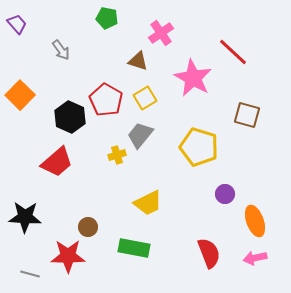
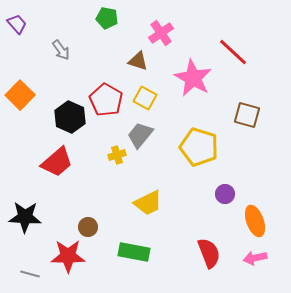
yellow square: rotated 30 degrees counterclockwise
green rectangle: moved 4 px down
